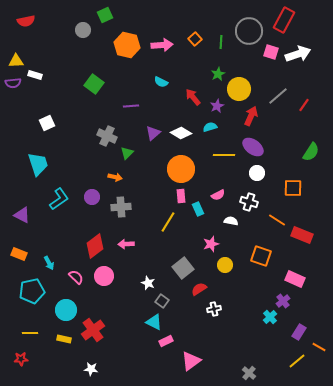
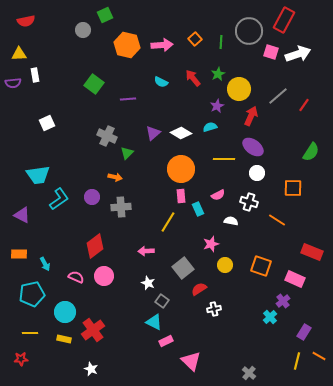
yellow triangle at (16, 61): moved 3 px right, 7 px up
white rectangle at (35, 75): rotated 64 degrees clockwise
red arrow at (193, 97): moved 19 px up
purple line at (131, 106): moved 3 px left, 7 px up
yellow line at (224, 155): moved 4 px down
cyan trapezoid at (38, 164): moved 11 px down; rotated 100 degrees clockwise
red rectangle at (302, 235): moved 10 px right, 17 px down
pink arrow at (126, 244): moved 20 px right, 7 px down
orange rectangle at (19, 254): rotated 21 degrees counterclockwise
orange square at (261, 256): moved 10 px down
cyan arrow at (49, 263): moved 4 px left, 1 px down
pink semicircle at (76, 277): rotated 21 degrees counterclockwise
cyan pentagon at (32, 291): moved 3 px down
cyan circle at (66, 310): moved 1 px left, 2 px down
purple rectangle at (299, 332): moved 5 px right
orange line at (319, 347): moved 9 px down
pink triangle at (191, 361): rotated 40 degrees counterclockwise
yellow line at (297, 361): rotated 36 degrees counterclockwise
white star at (91, 369): rotated 16 degrees clockwise
